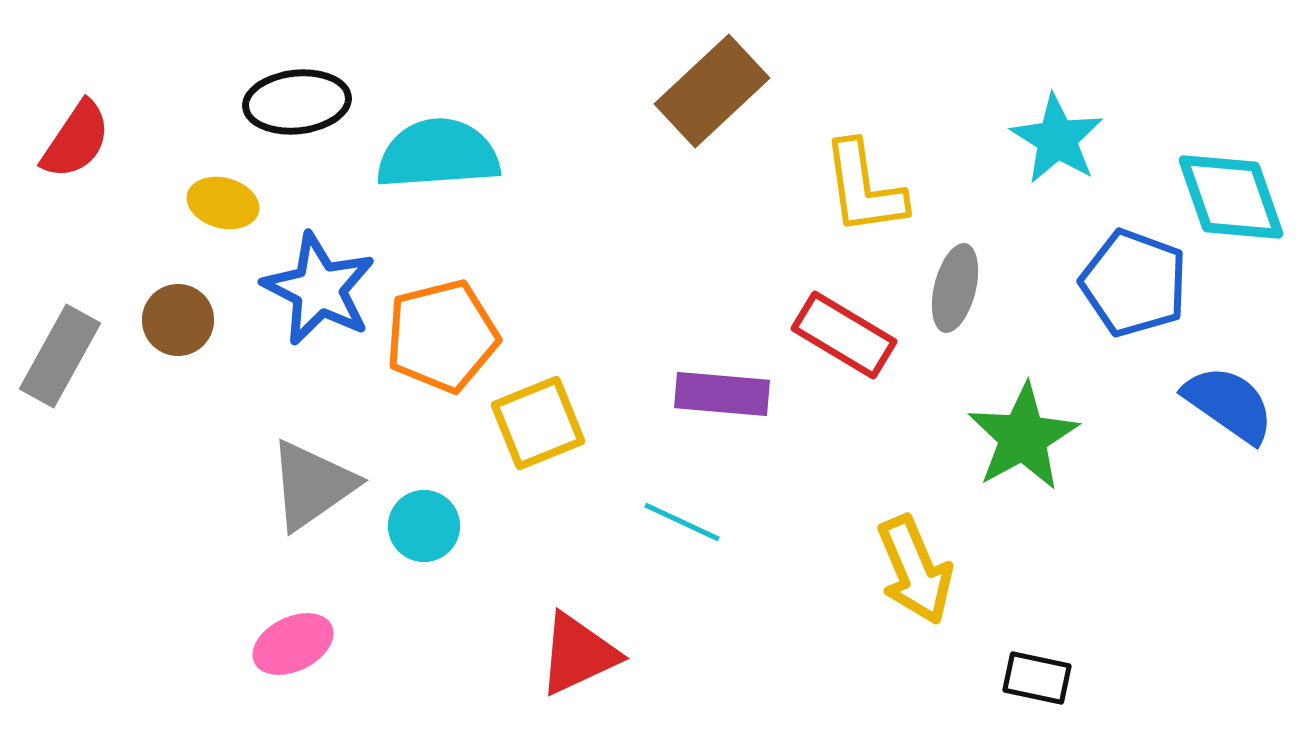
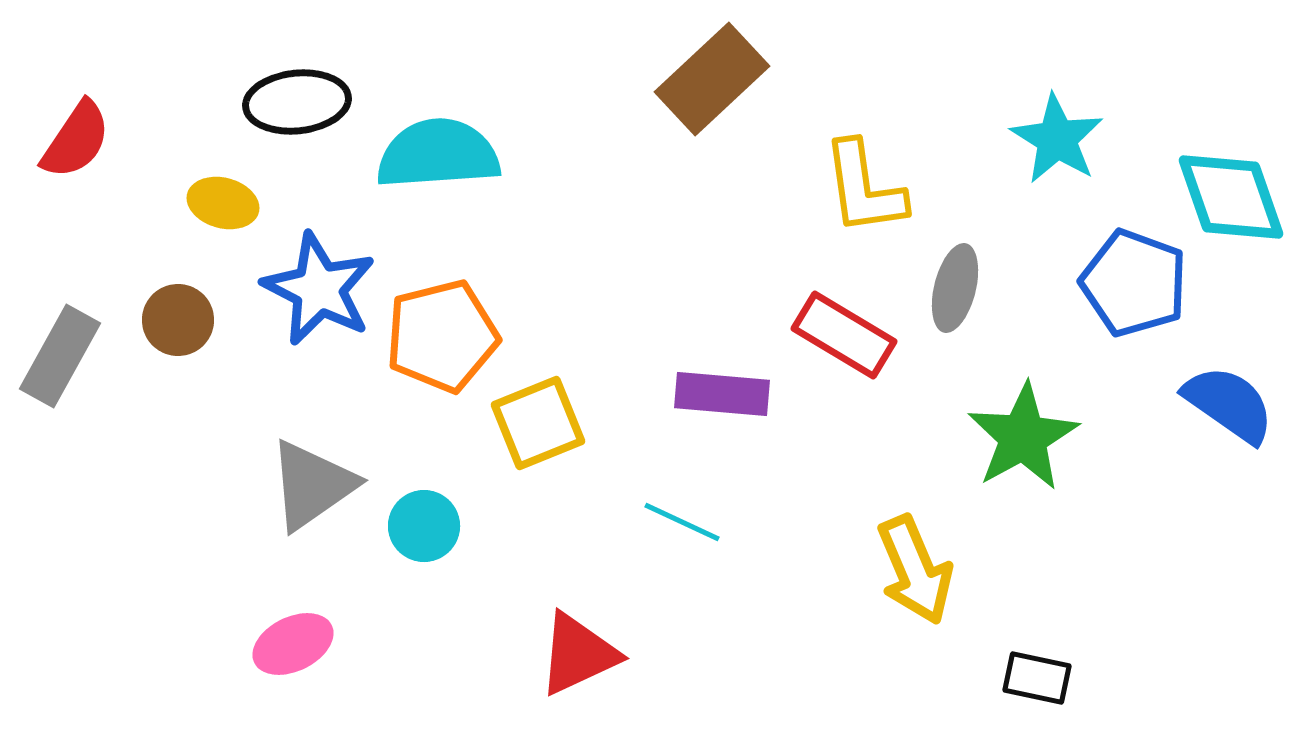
brown rectangle: moved 12 px up
